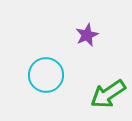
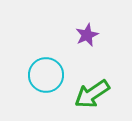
green arrow: moved 16 px left
